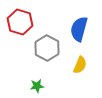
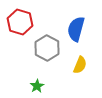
blue semicircle: moved 3 px left
green star: rotated 24 degrees counterclockwise
